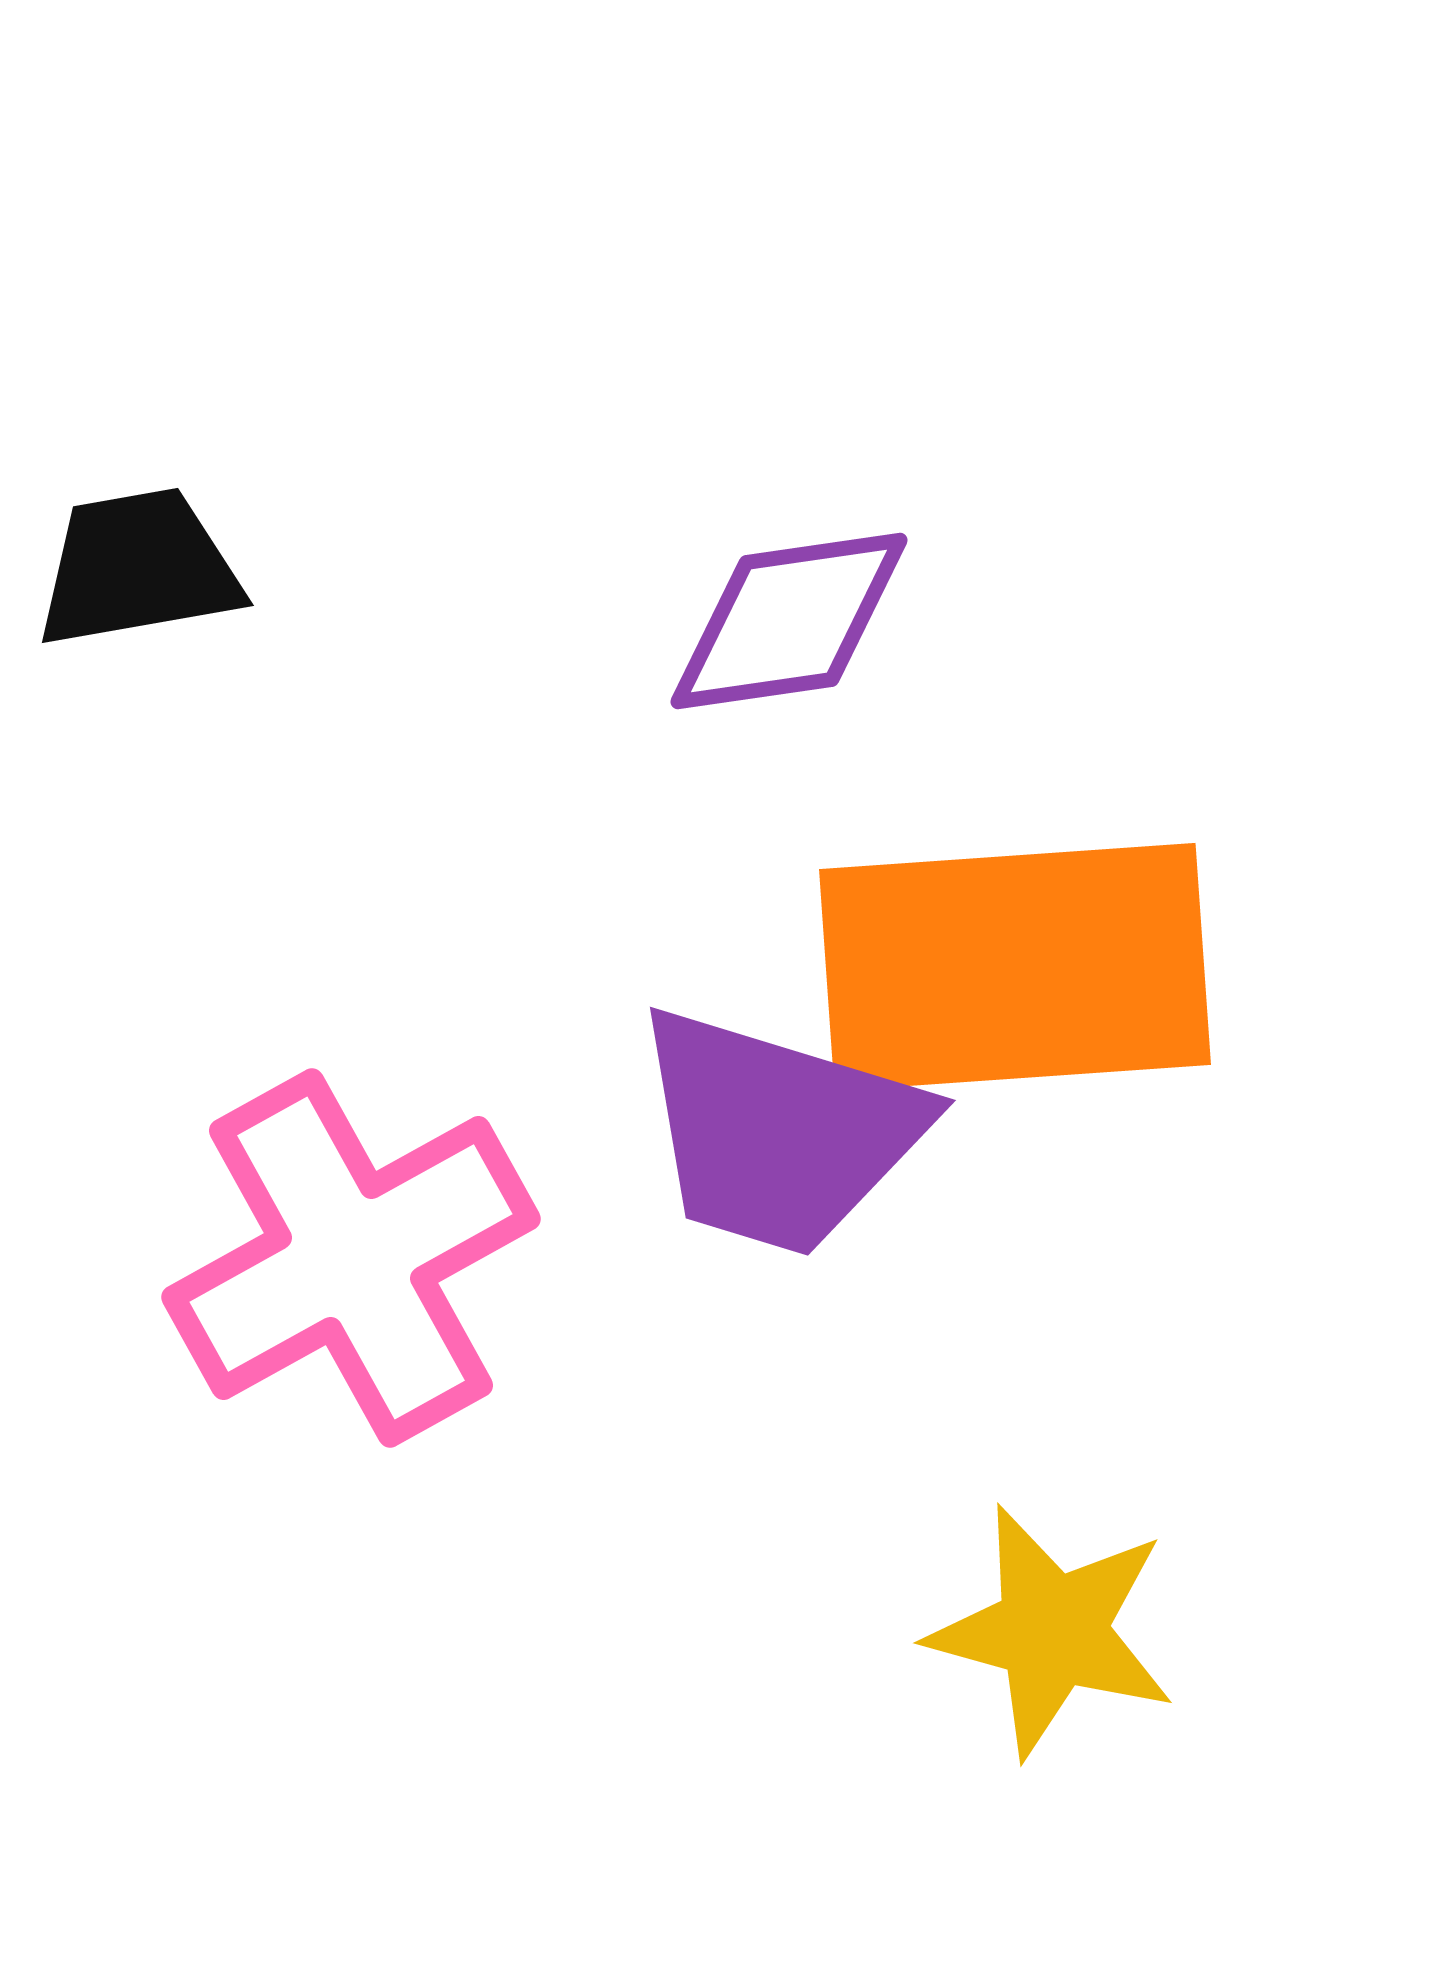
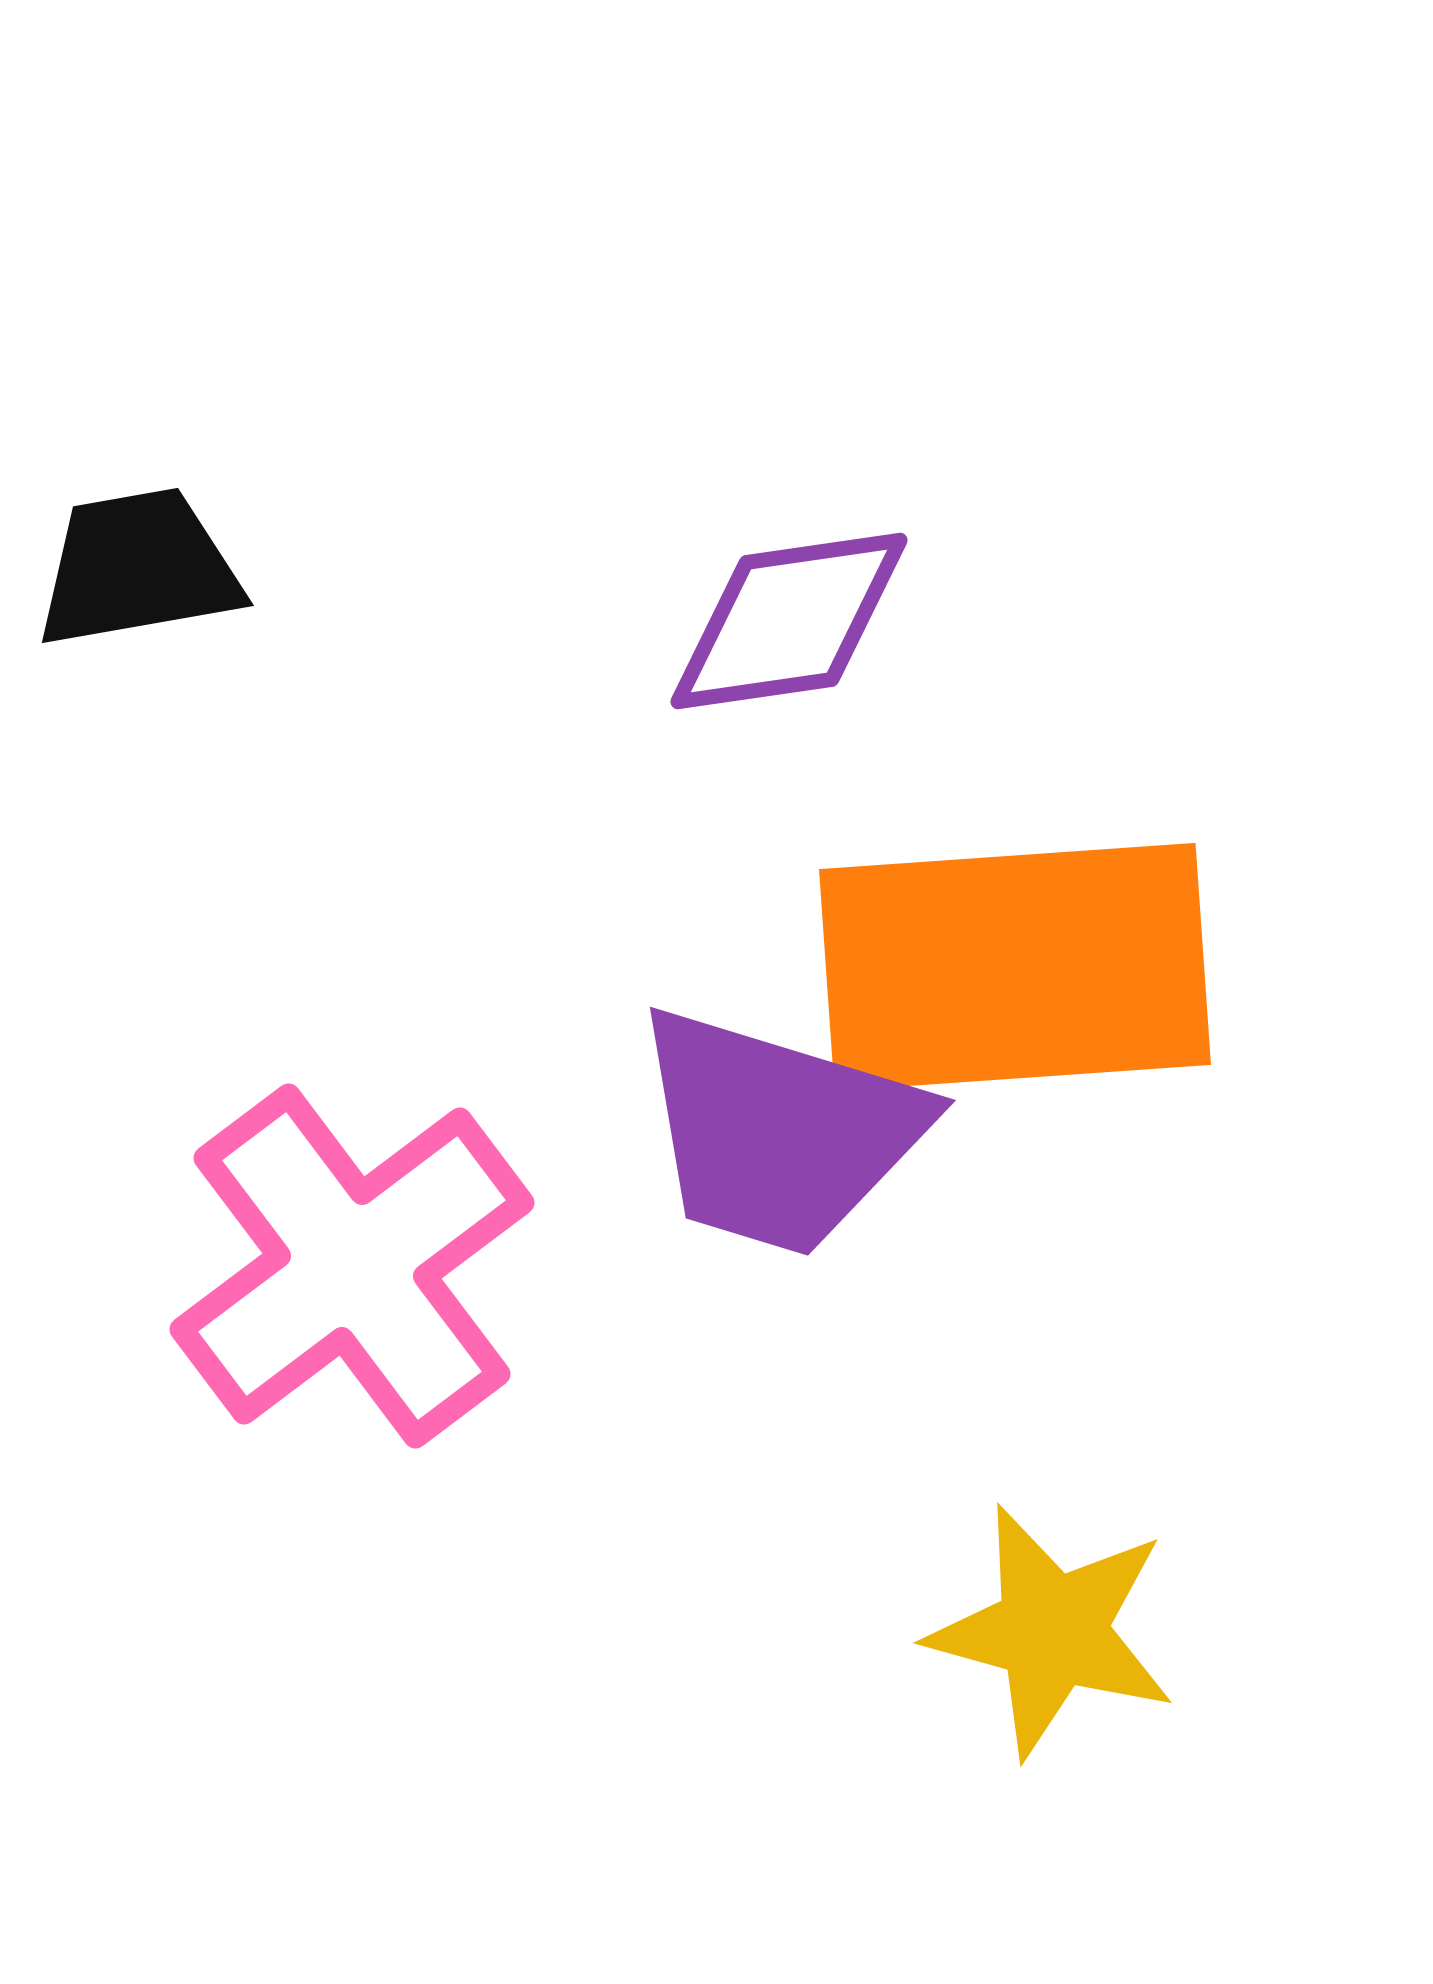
pink cross: moved 1 px right, 8 px down; rotated 8 degrees counterclockwise
